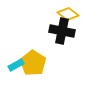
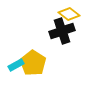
yellow diamond: moved 1 px right
black cross: rotated 30 degrees counterclockwise
